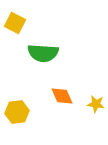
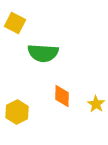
orange diamond: rotated 25 degrees clockwise
yellow star: rotated 24 degrees clockwise
yellow hexagon: rotated 20 degrees counterclockwise
